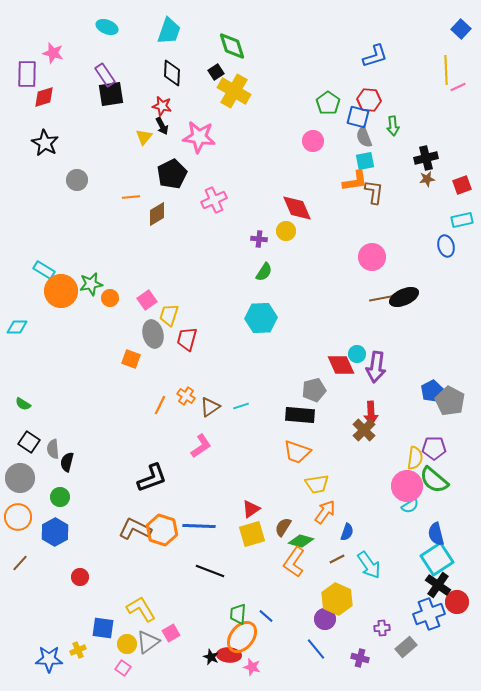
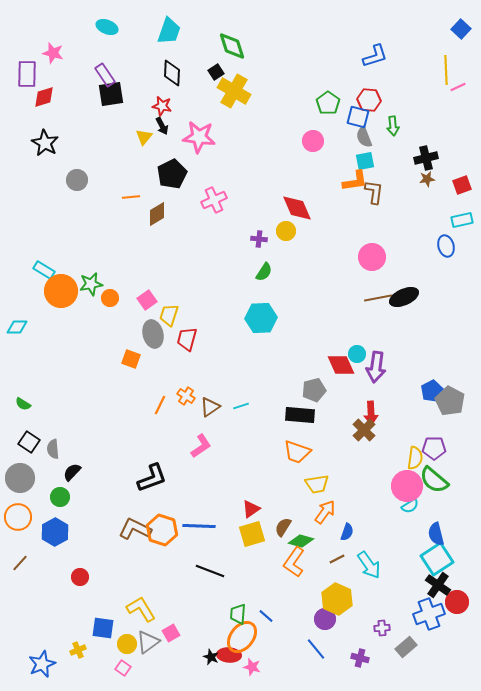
brown line at (383, 298): moved 5 px left
black semicircle at (67, 462): moved 5 px right, 10 px down; rotated 30 degrees clockwise
blue star at (49, 659): moved 7 px left, 5 px down; rotated 24 degrees counterclockwise
